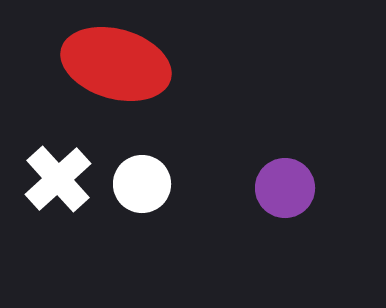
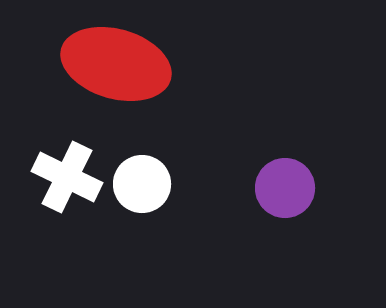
white cross: moved 9 px right, 2 px up; rotated 22 degrees counterclockwise
